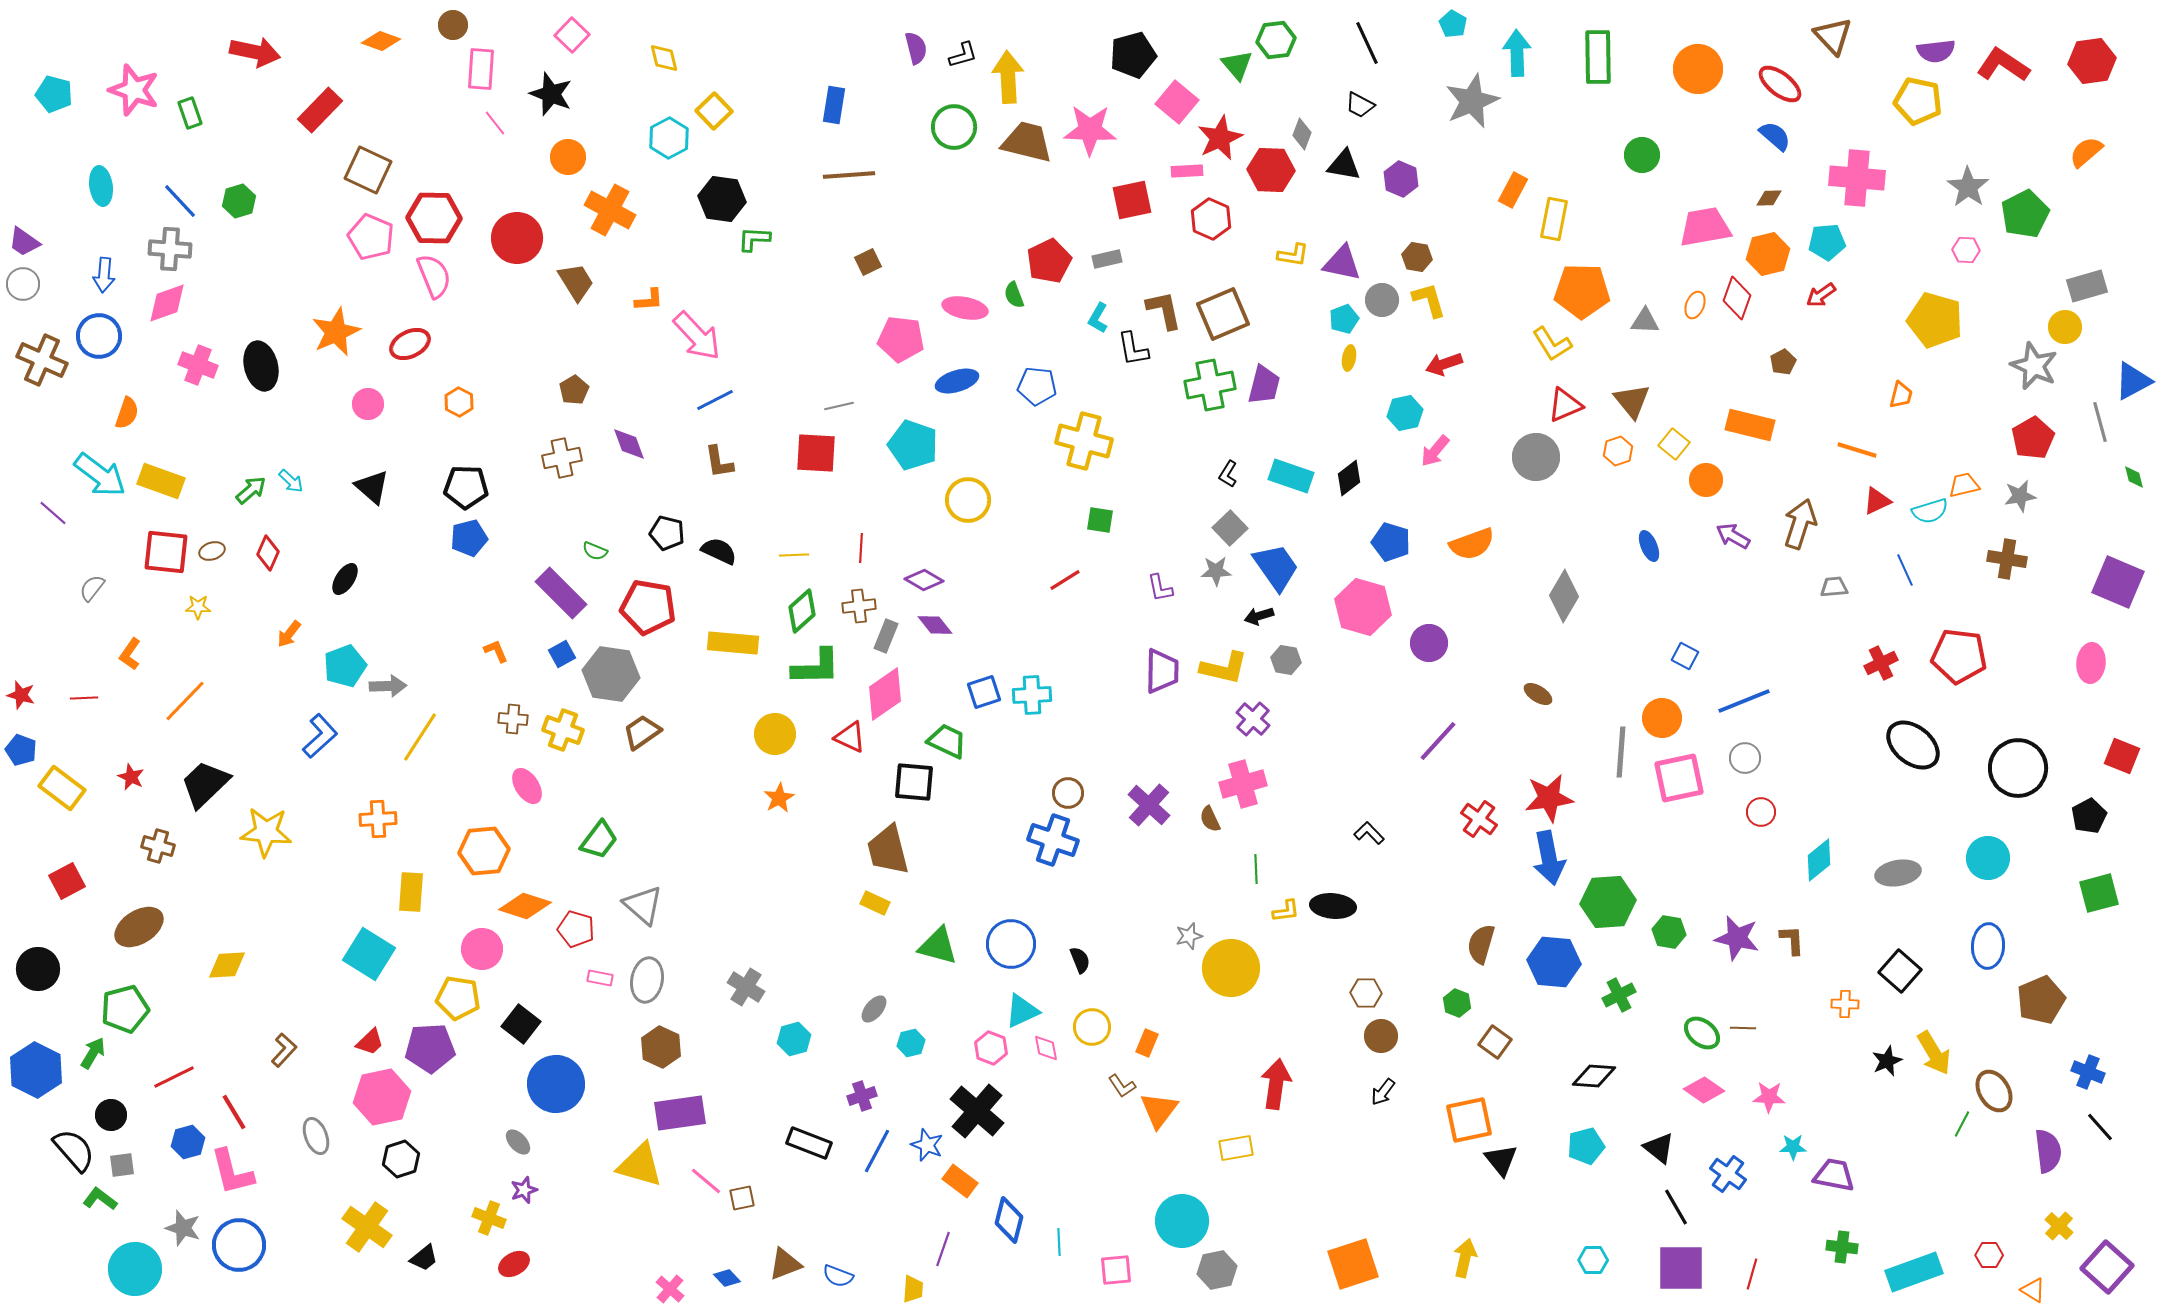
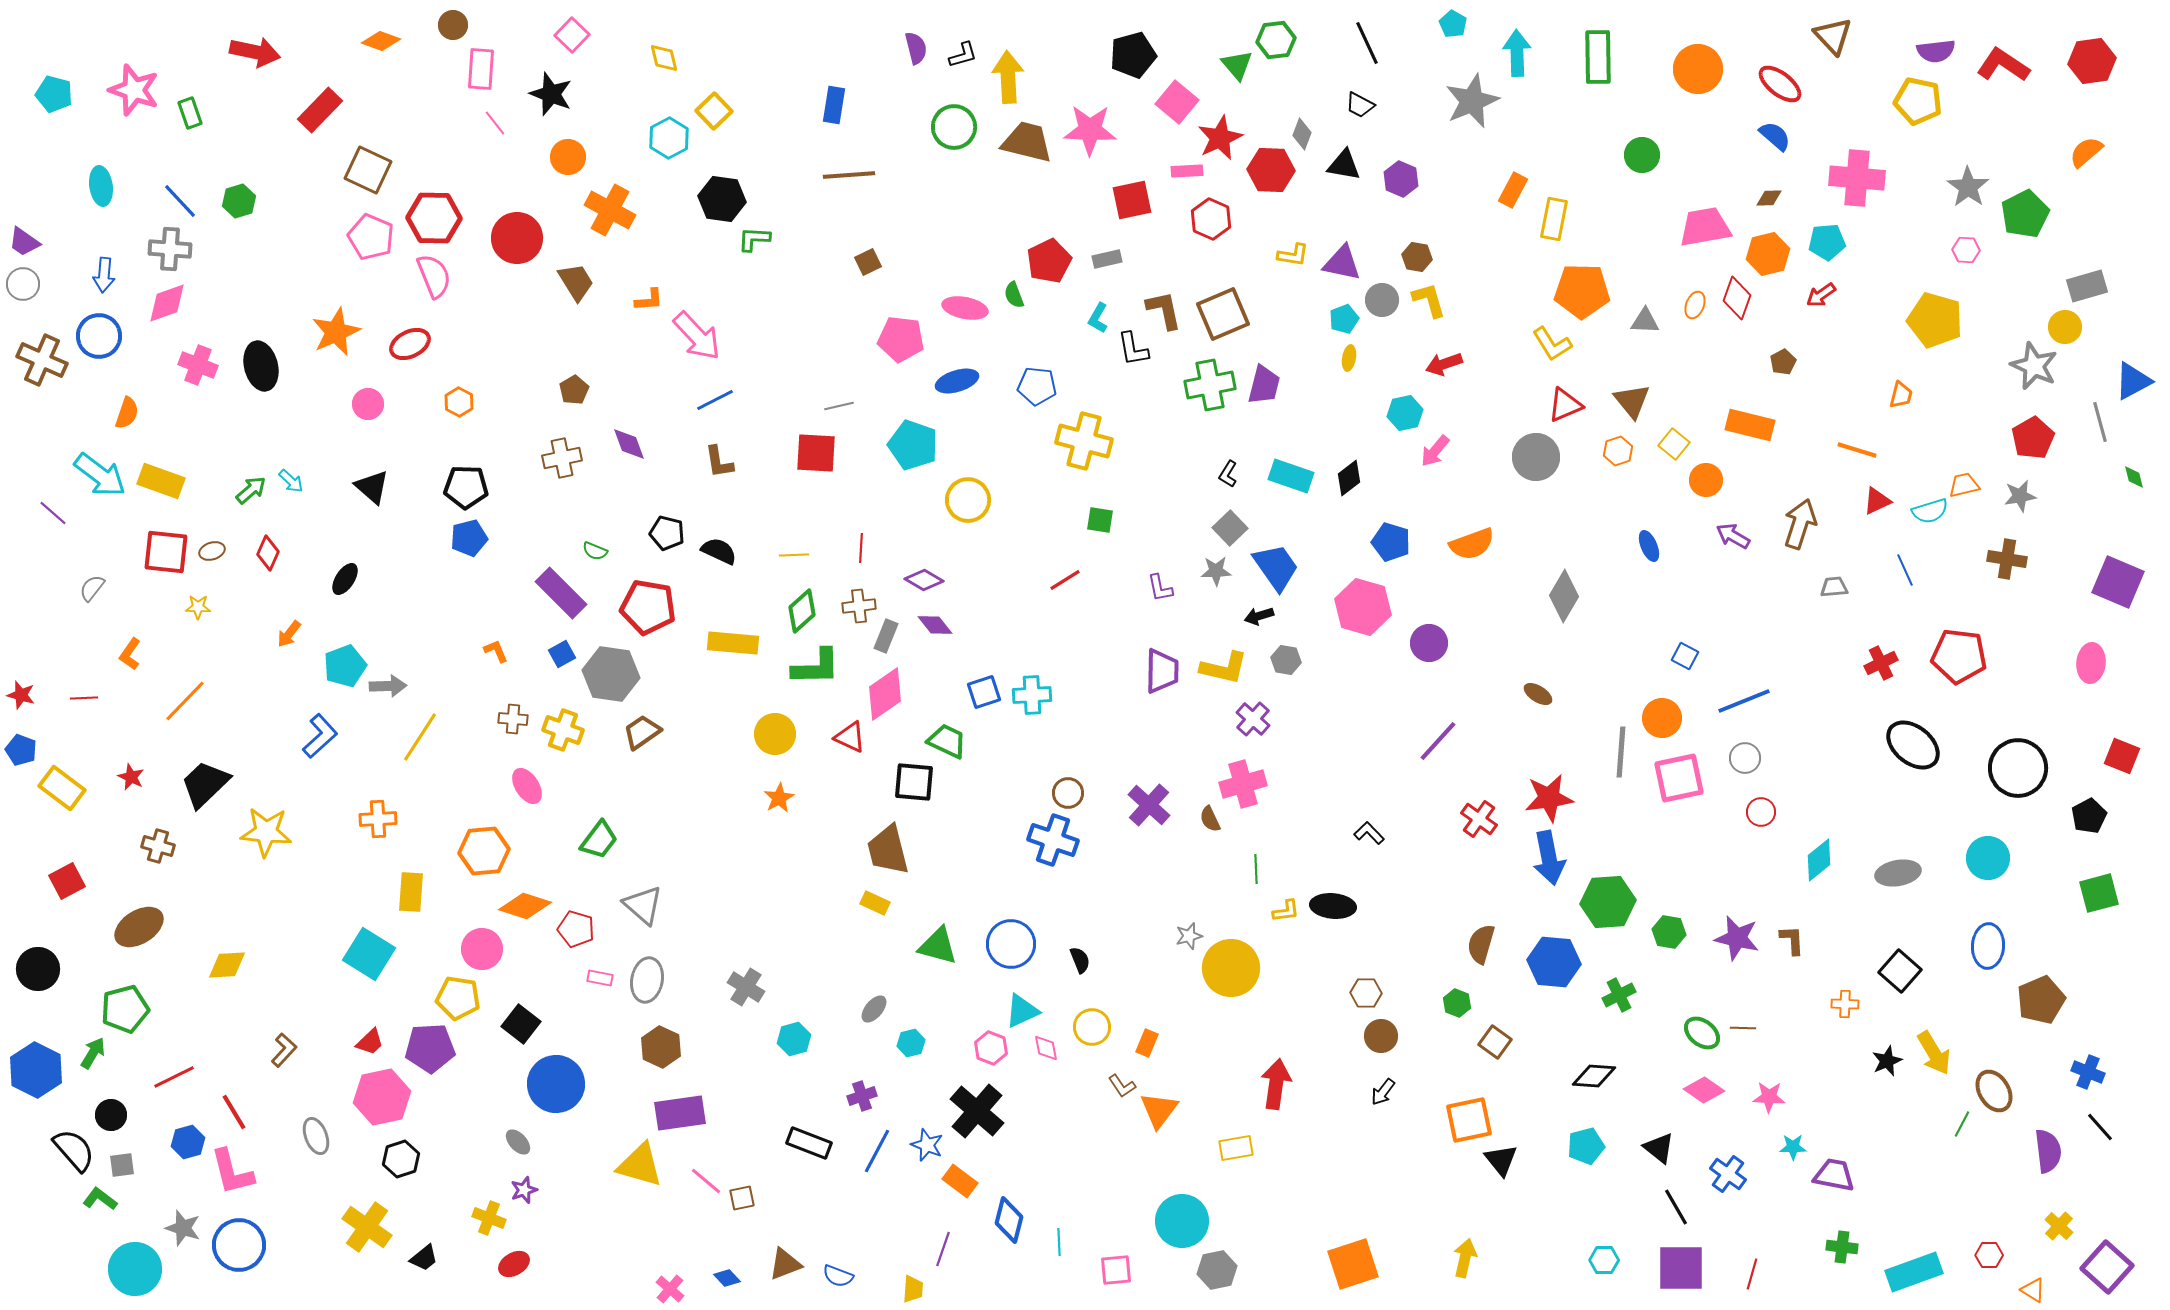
cyan hexagon at (1593, 1260): moved 11 px right
